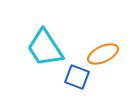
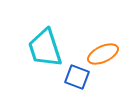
cyan trapezoid: rotated 15 degrees clockwise
